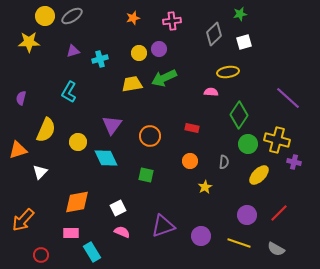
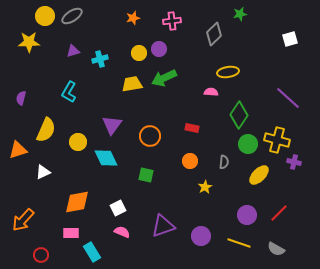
white square at (244, 42): moved 46 px right, 3 px up
white triangle at (40, 172): moved 3 px right; rotated 21 degrees clockwise
